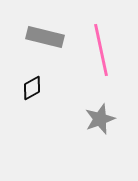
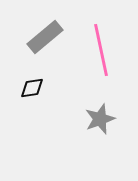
gray rectangle: rotated 54 degrees counterclockwise
black diamond: rotated 20 degrees clockwise
